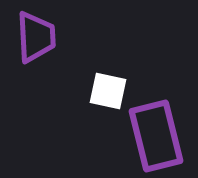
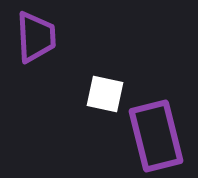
white square: moved 3 px left, 3 px down
